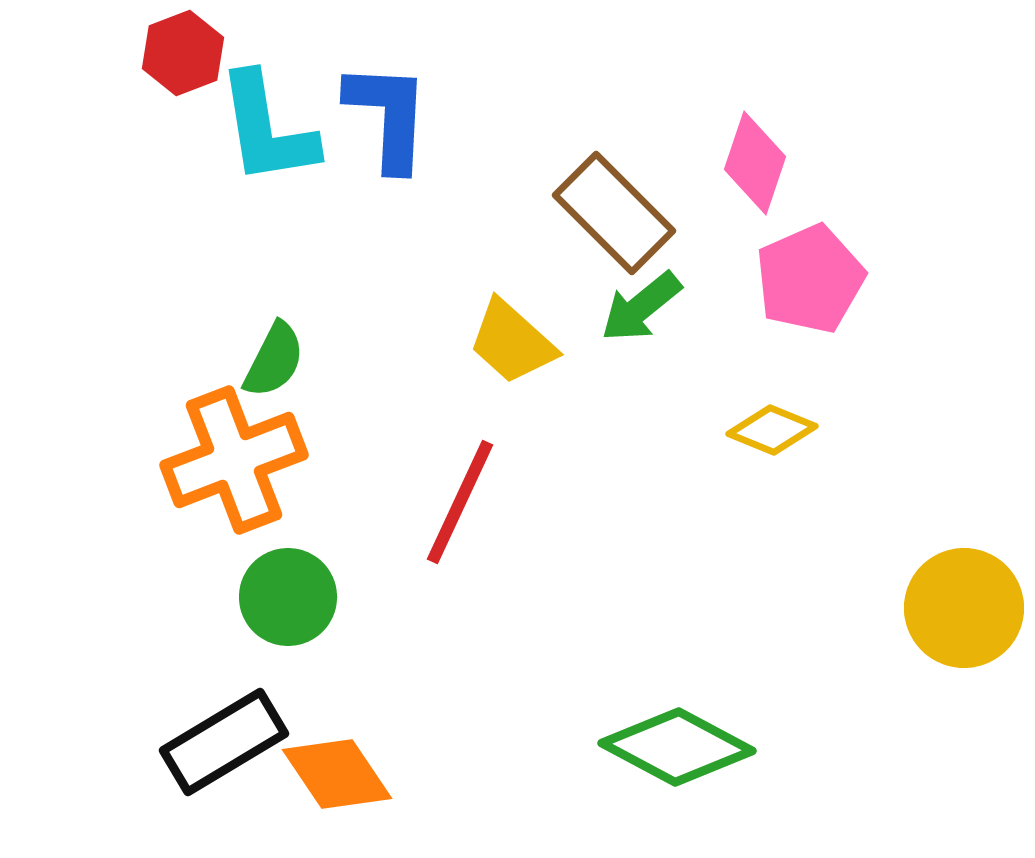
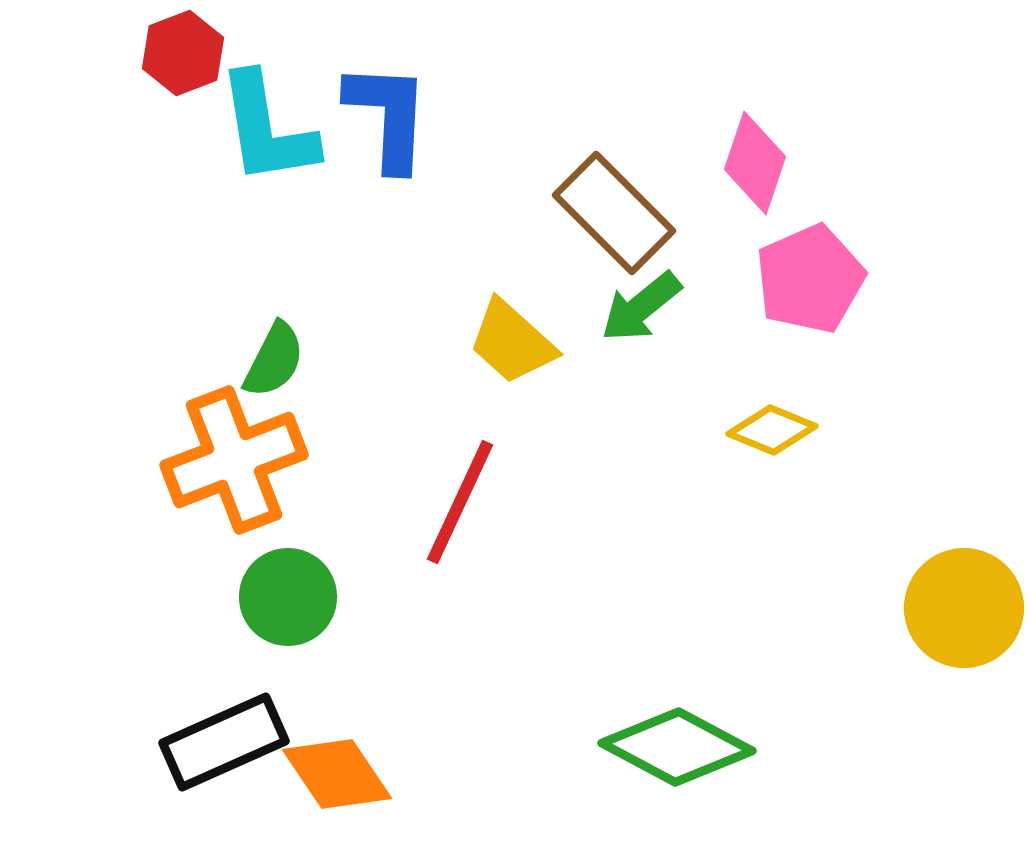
black rectangle: rotated 7 degrees clockwise
